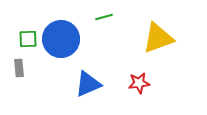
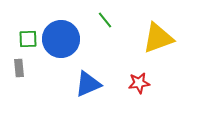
green line: moved 1 px right, 3 px down; rotated 66 degrees clockwise
